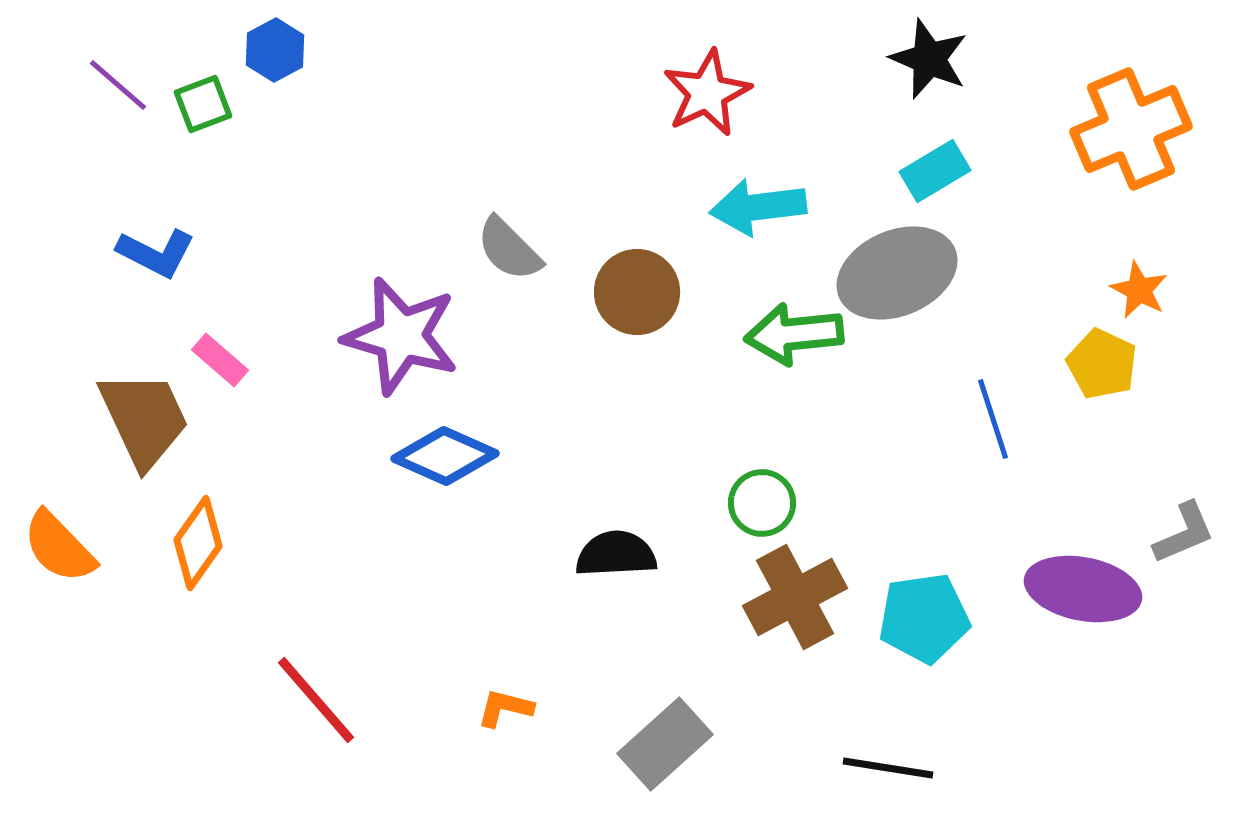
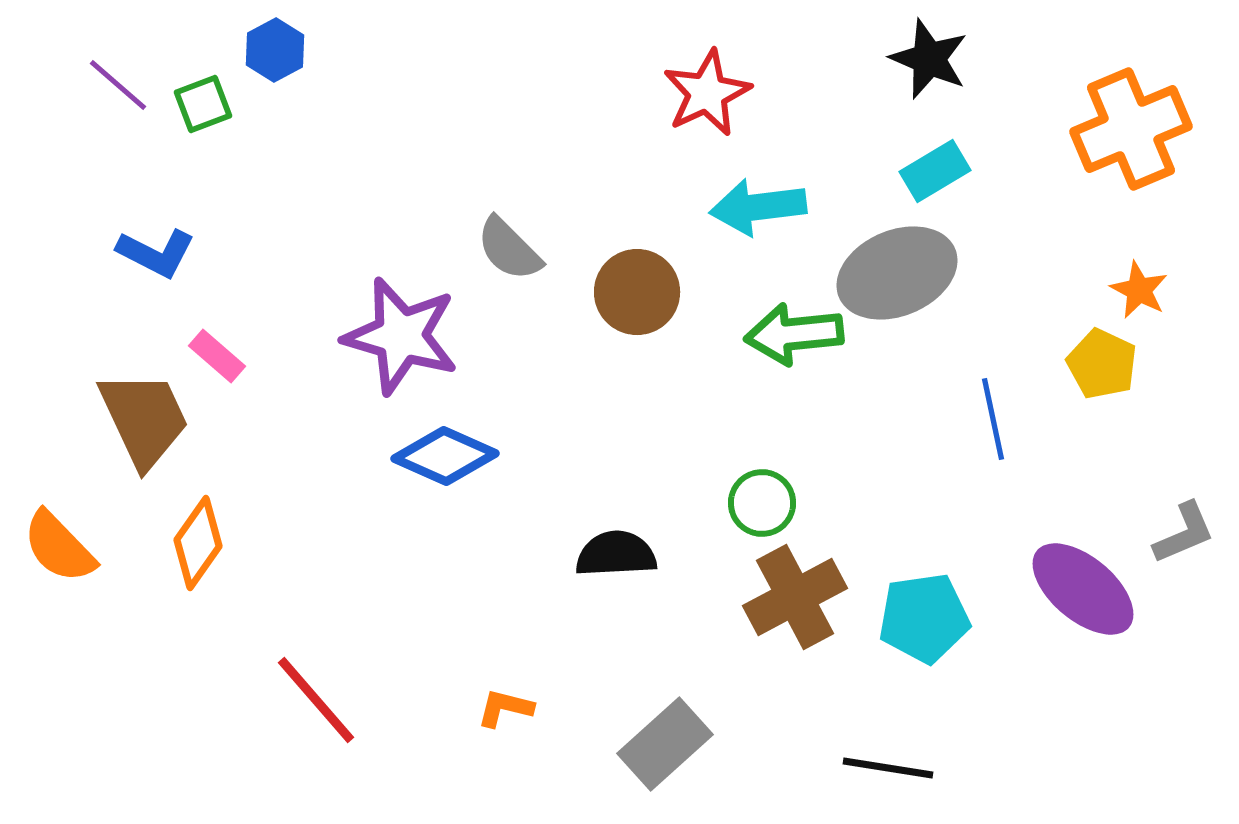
pink rectangle: moved 3 px left, 4 px up
blue line: rotated 6 degrees clockwise
purple ellipse: rotated 29 degrees clockwise
